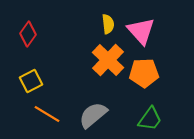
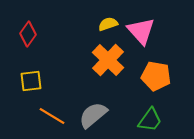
yellow semicircle: rotated 102 degrees counterclockwise
orange pentagon: moved 12 px right, 3 px down; rotated 12 degrees clockwise
yellow square: rotated 20 degrees clockwise
orange line: moved 5 px right, 2 px down
green trapezoid: moved 1 px down
